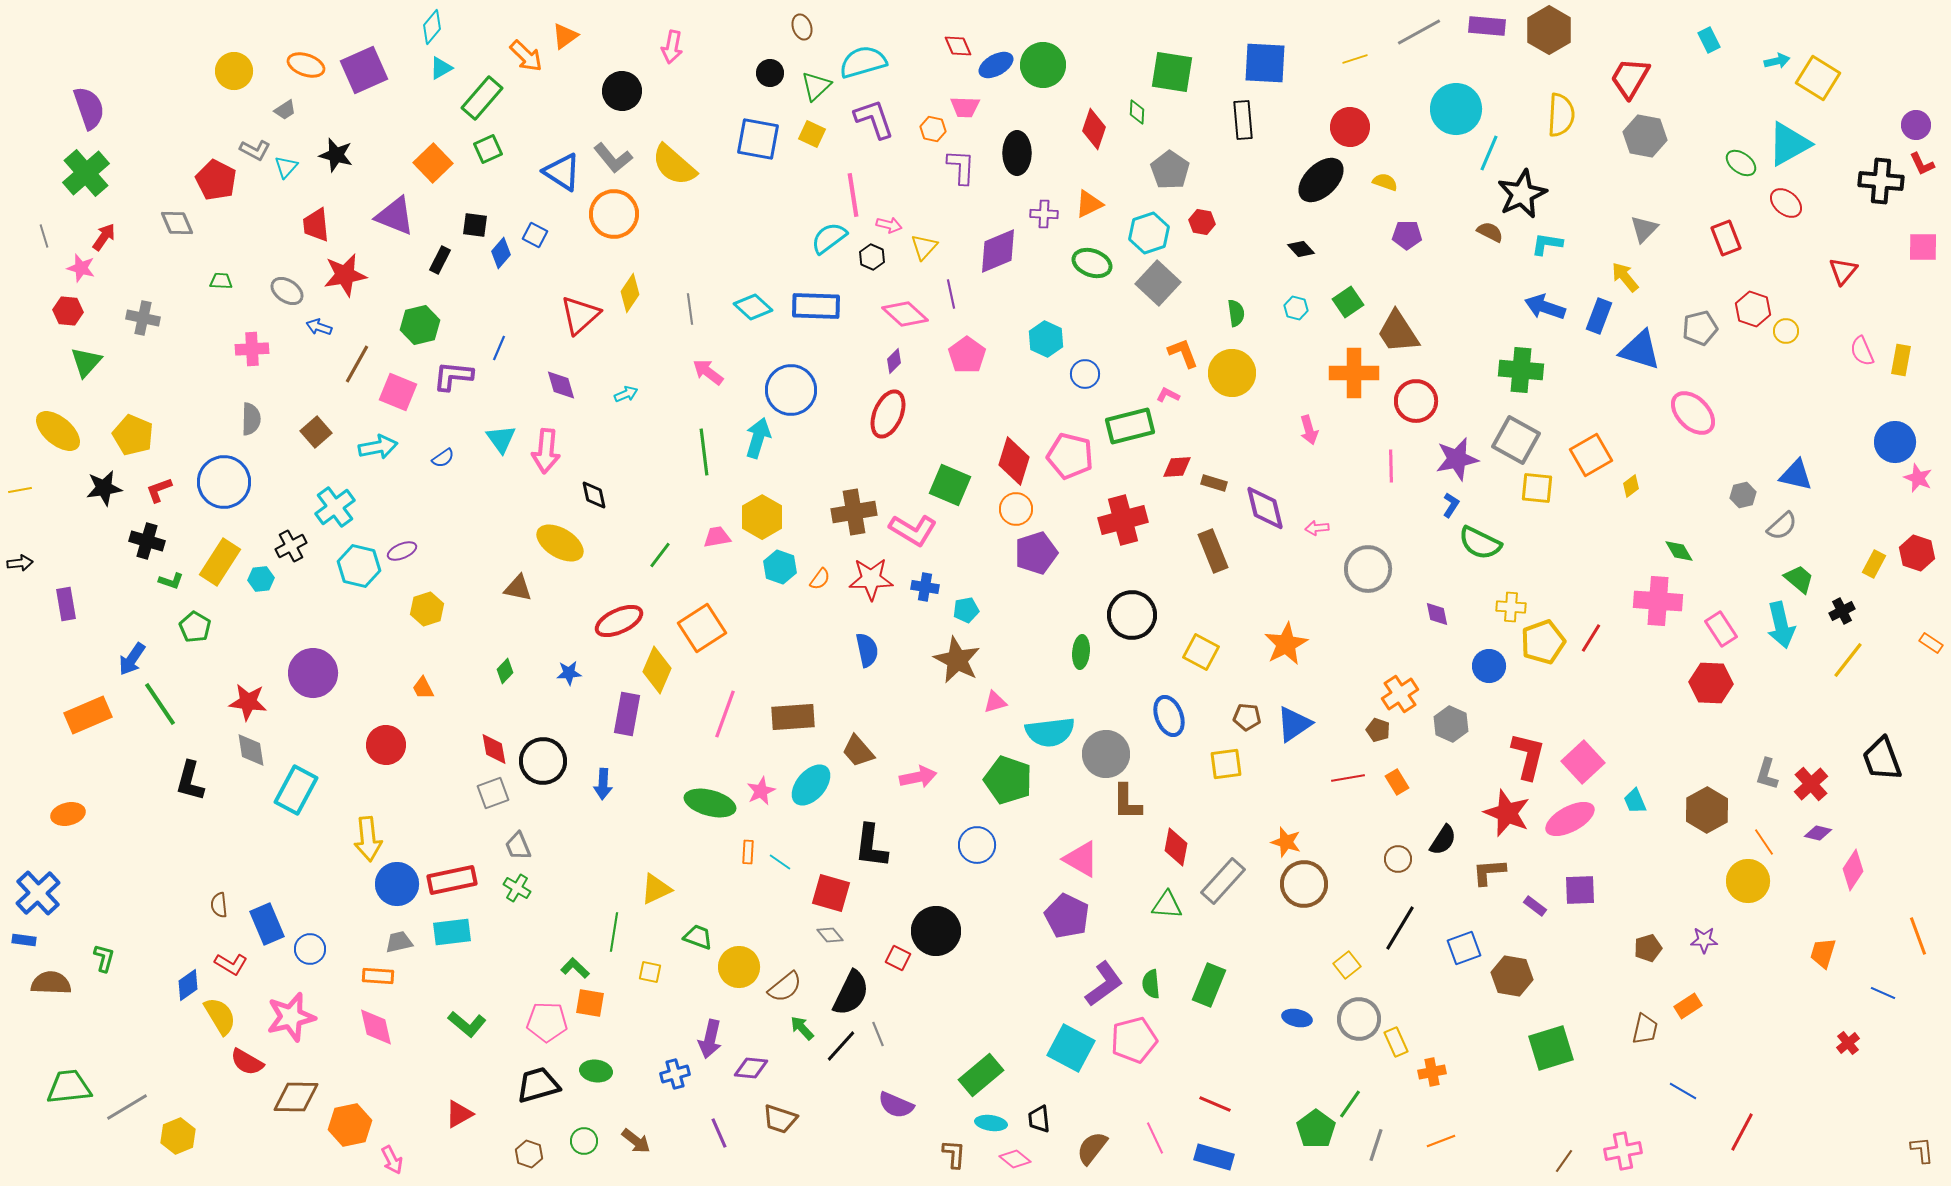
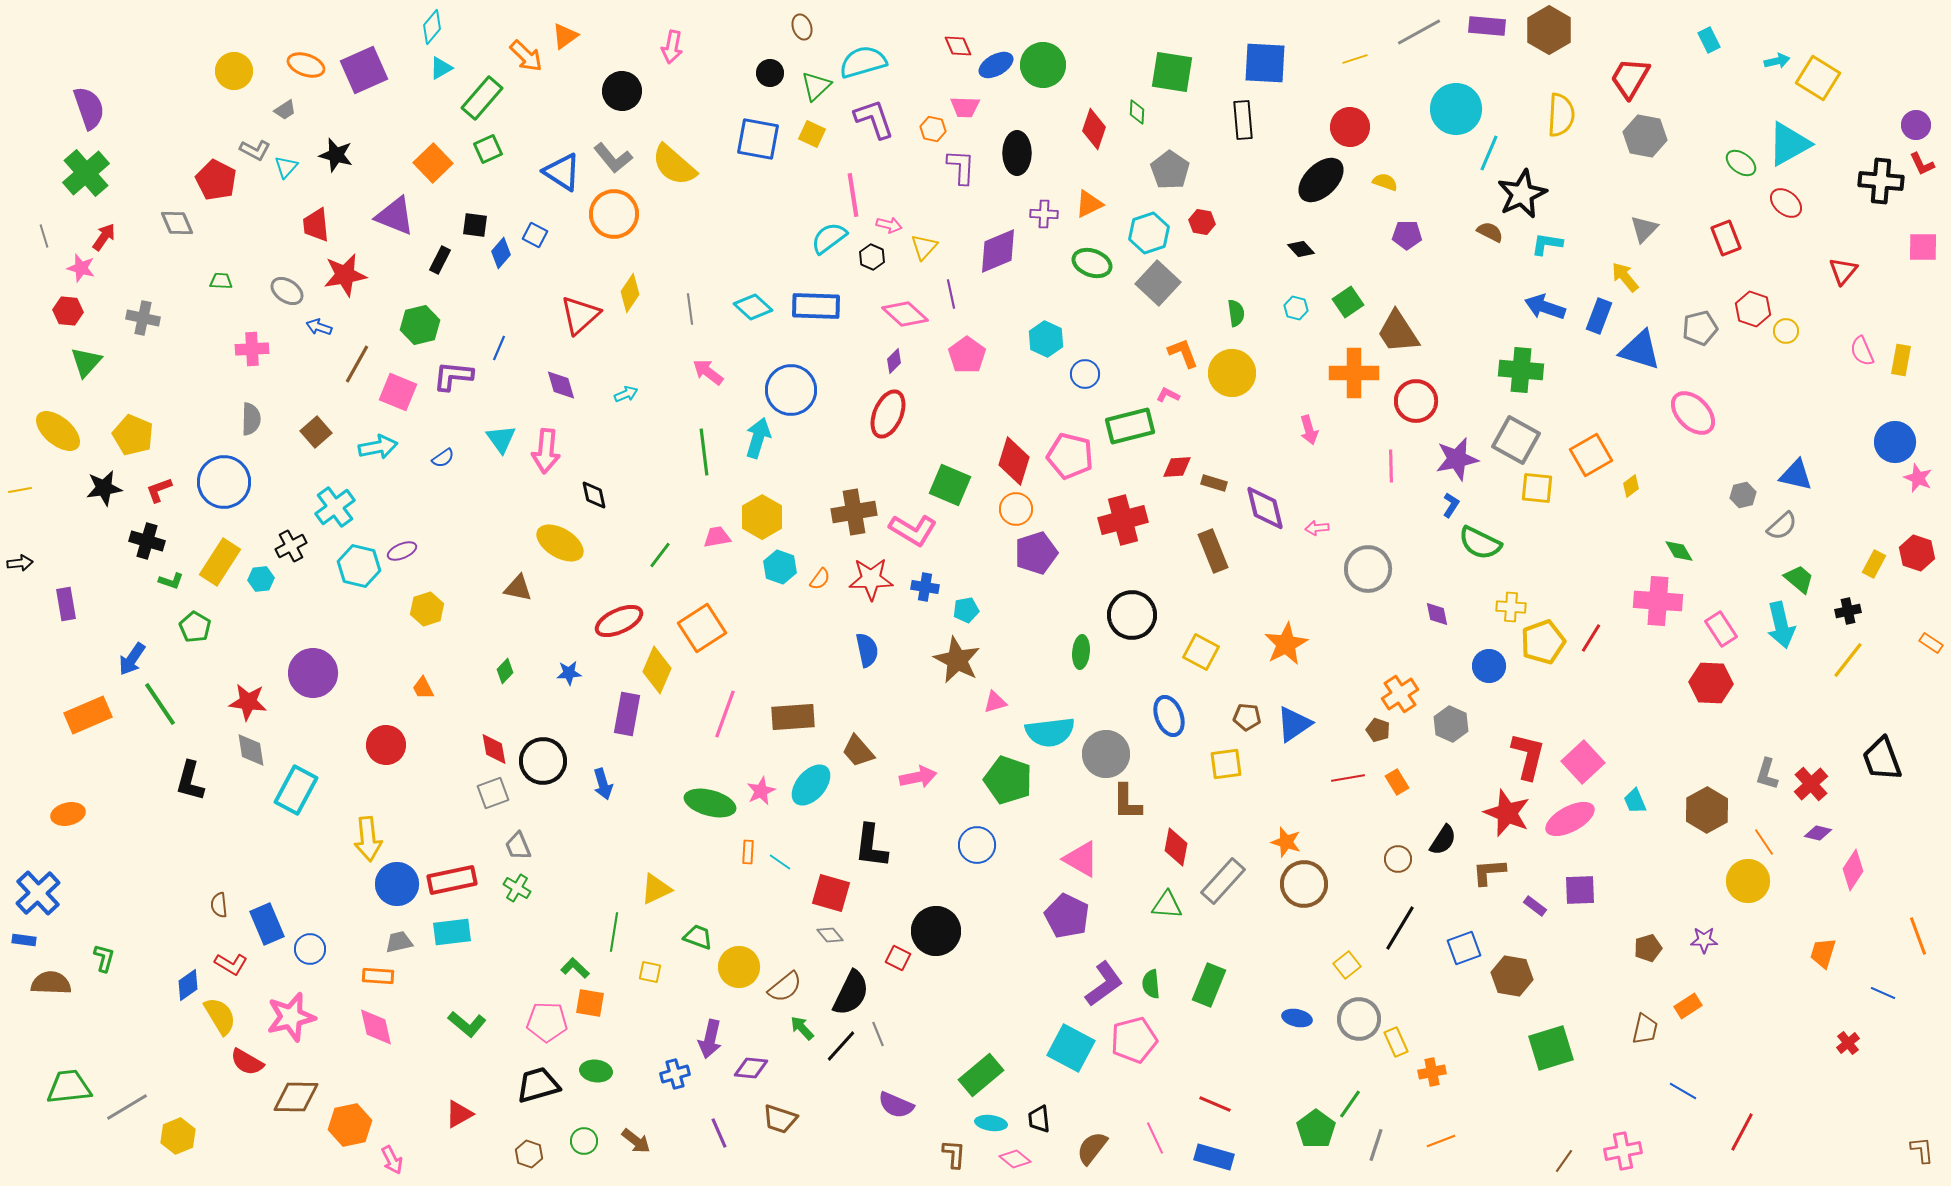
black cross at (1842, 611): moved 6 px right; rotated 15 degrees clockwise
blue arrow at (603, 784): rotated 20 degrees counterclockwise
